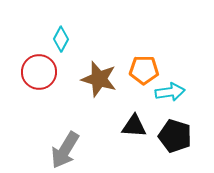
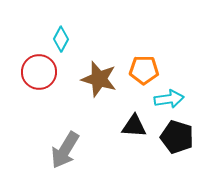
cyan arrow: moved 1 px left, 7 px down
black pentagon: moved 2 px right, 1 px down
